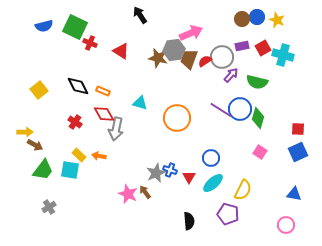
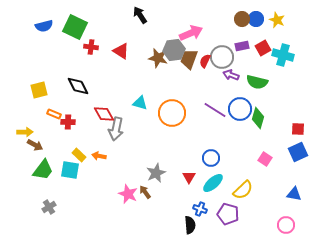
blue circle at (257, 17): moved 1 px left, 2 px down
red cross at (90, 43): moved 1 px right, 4 px down; rotated 16 degrees counterclockwise
red semicircle at (205, 61): rotated 32 degrees counterclockwise
purple arrow at (231, 75): rotated 112 degrees counterclockwise
yellow square at (39, 90): rotated 24 degrees clockwise
orange rectangle at (103, 91): moved 49 px left, 23 px down
purple line at (221, 110): moved 6 px left
orange circle at (177, 118): moved 5 px left, 5 px up
red cross at (75, 122): moved 7 px left; rotated 32 degrees counterclockwise
pink square at (260, 152): moved 5 px right, 7 px down
blue cross at (170, 170): moved 30 px right, 39 px down
yellow semicircle at (243, 190): rotated 20 degrees clockwise
black semicircle at (189, 221): moved 1 px right, 4 px down
